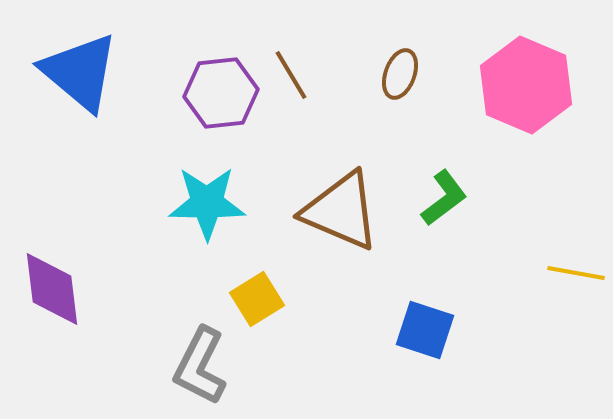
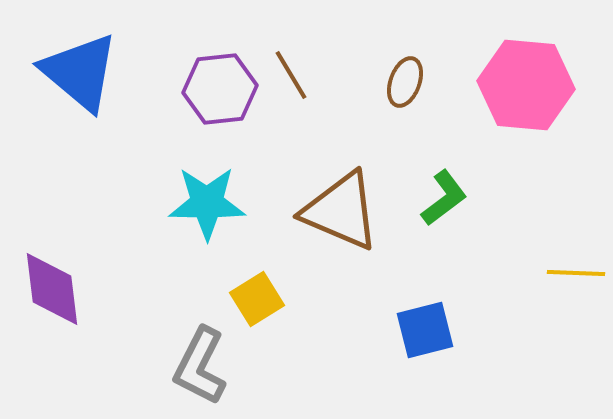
brown ellipse: moved 5 px right, 8 px down
pink hexagon: rotated 18 degrees counterclockwise
purple hexagon: moved 1 px left, 4 px up
yellow line: rotated 8 degrees counterclockwise
blue square: rotated 32 degrees counterclockwise
